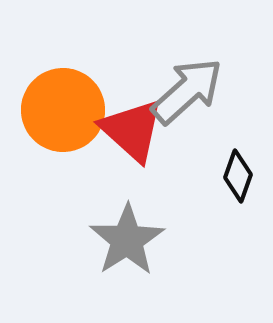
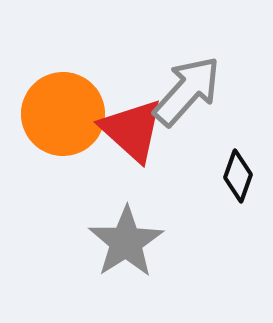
gray arrow: rotated 6 degrees counterclockwise
orange circle: moved 4 px down
gray star: moved 1 px left, 2 px down
